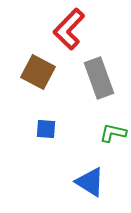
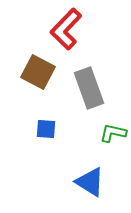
red L-shape: moved 3 px left
gray rectangle: moved 10 px left, 10 px down
